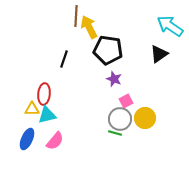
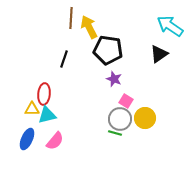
brown line: moved 5 px left, 2 px down
pink square: rotated 32 degrees counterclockwise
